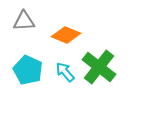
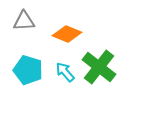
orange diamond: moved 1 px right, 1 px up
cyan pentagon: rotated 8 degrees counterclockwise
